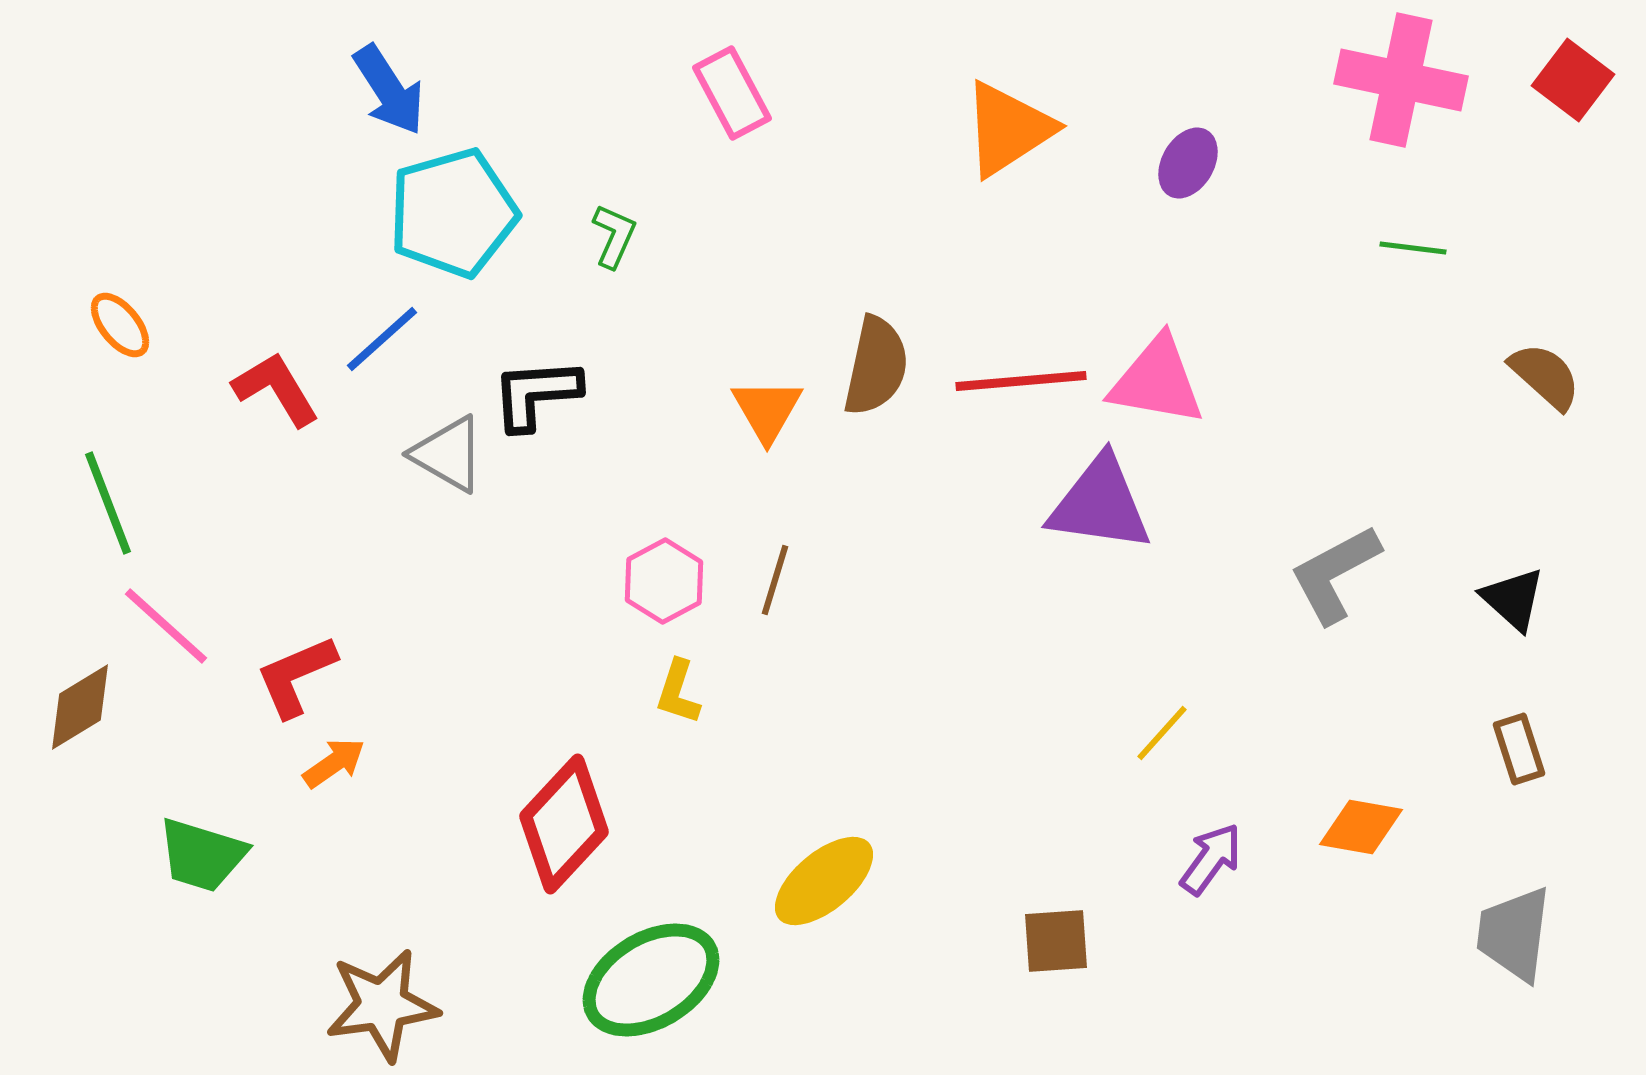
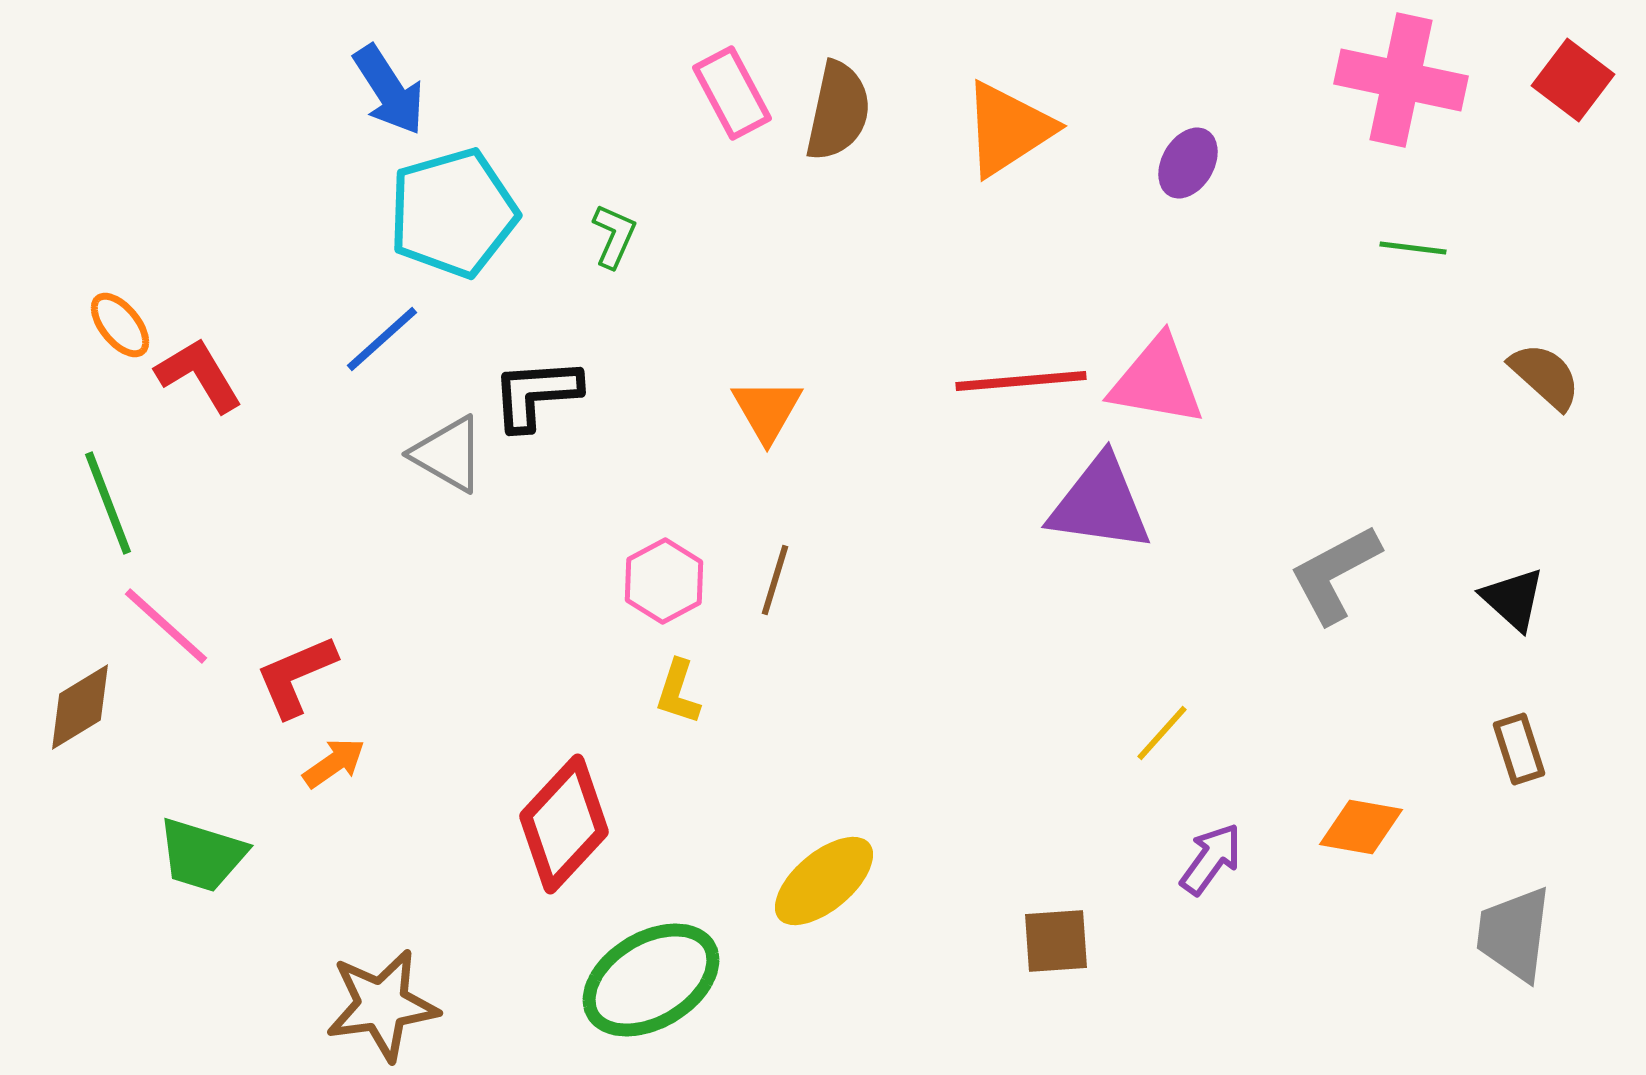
brown semicircle at (876, 366): moved 38 px left, 255 px up
red L-shape at (276, 389): moved 77 px left, 14 px up
